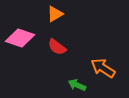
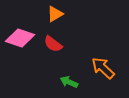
red semicircle: moved 4 px left, 3 px up
orange arrow: rotated 10 degrees clockwise
green arrow: moved 8 px left, 3 px up
